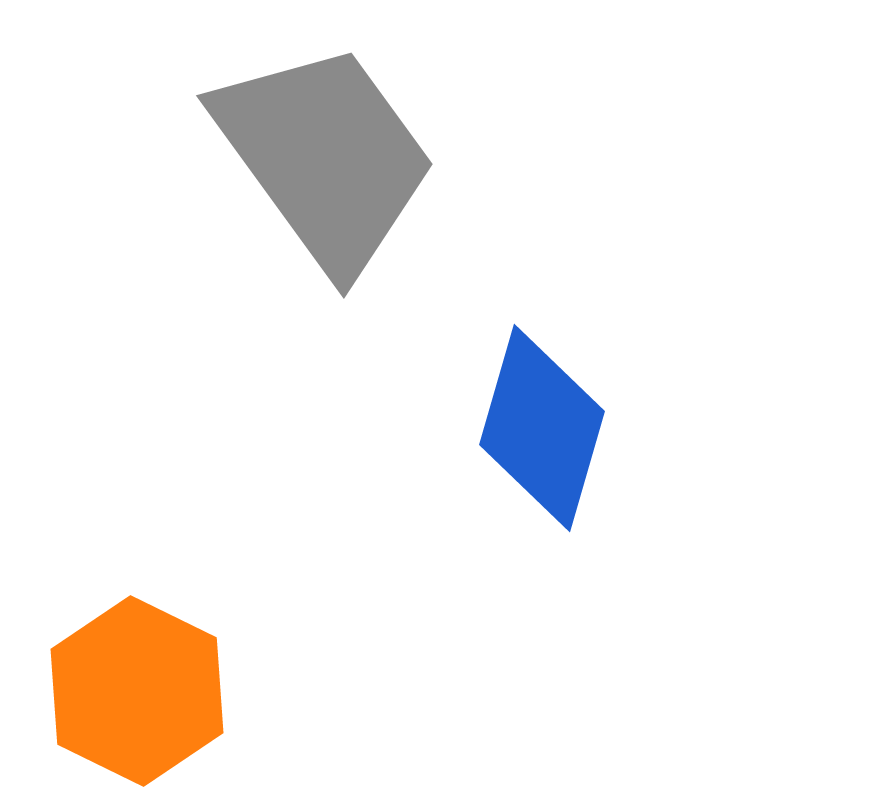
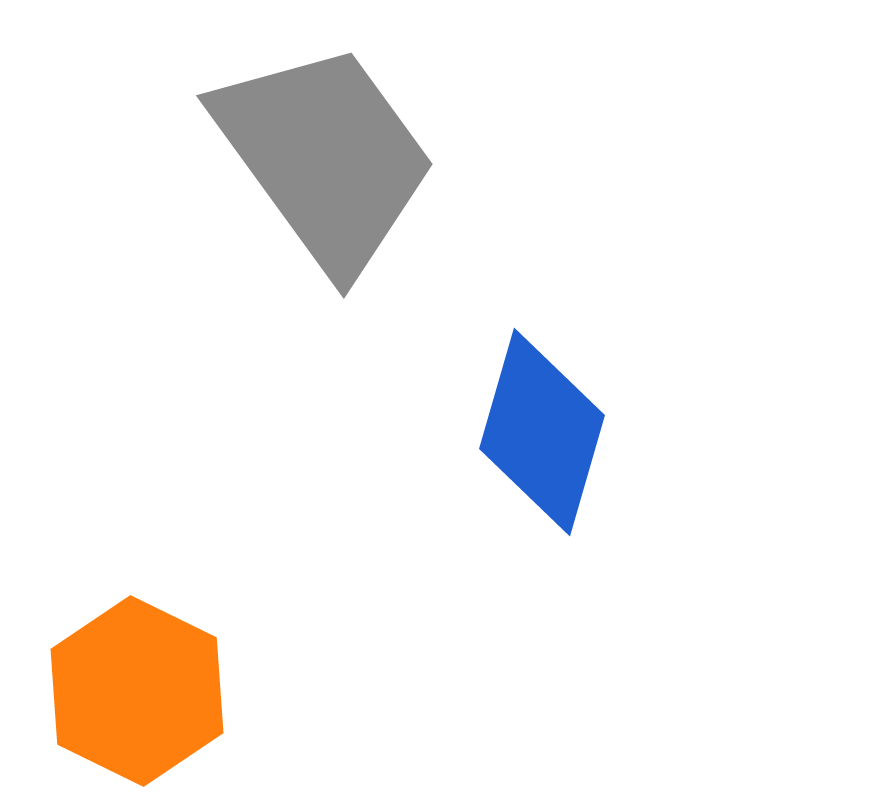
blue diamond: moved 4 px down
